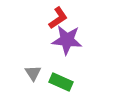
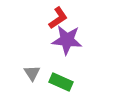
gray triangle: moved 1 px left
